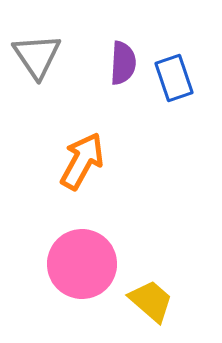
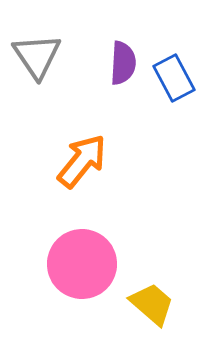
blue rectangle: rotated 9 degrees counterclockwise
orange arrow: rotated 10 degrees clockwise
yellow trapezoid: moved 1 px right, 3 px down
